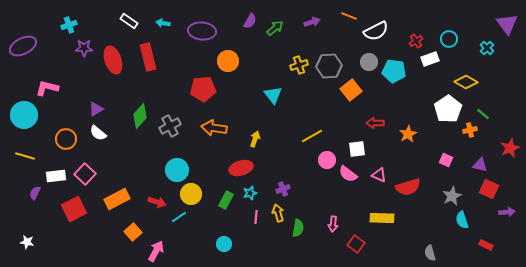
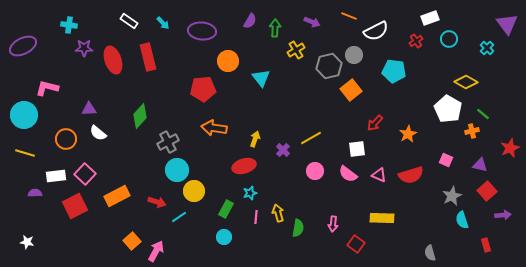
purple arrow at (312, 22): rotated 42 degrees clockwise
cyan arrow at (163, 23): rotated 144 degrees counterclockwise
cyan cross at (69, 25): rotated 28 degrees clockwise
green arrow at (275, 28): rotated 48 degrees counterclockwise
white rectangle at (430, 59): moved 41 px up
gray circle at (369, 62): moved 15 px left, 7 px up
yellow cross at (299, 65): moved 3 px left, 15 px up; rotated 12 degrees counterclockwise
gray hexagon at (329, 66): rotated 10 degrees counterclockwise
cyan triangle at (273, 95): moved 12 px left, 17 px up
purple triangle at (96, 109): moved 7 px left; rotated 28 degrees clockwise
white pentagon at (448, 109): rotated 8 degrees counterclockwise
red arrow at (375, 123): rotated 48 degrees counterclockwise
gray cross at (170, 126): moved 2 px left, 16 px down
orange cross at (470, 130): moved 2 px right, 1 px down
yellow line at (312, 136): moved 1 px left, 2 px down
yellow line at (25, 156): moved 3 px up
pink circle at (327, 160): moved 12 px left, 11 px down
red ellipse at (241, 168): moved 3 px right, 2 px up
red semicircle at (408, 187): moved 3 px right, 12 px up
purple cross at (283, 189): moved 39 px up; rotated 24 degrees counterclockwise
red square at (489, 189): moved 2 px left, 2 px down; rotated 24 degrees clockwise
purple semicircle at (35, 193): rotated 64 degrees clockwise
yellow circle at (191, 194): moved 3 px right, 3 px up
orange rectangle at (117, 199): moved 3 px up
green rectangle at (226, 200): moved 9 px down
red square at (74, 209): moved 1 px right, 3 px up
purple arrow at (507, 212): moved 4 px left, 3 px down
orange square at (133, 232): moved 1 px left, 9 px down
cyan circle at (224, 244): moved 7 px up
red rectangle at (486, 245): rotated 48 degrees clockwise
